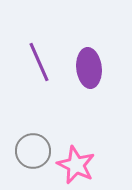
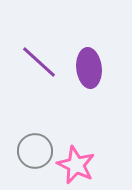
purple line: rotated 24 degrees counterclockwise
gray circle: moved 2 px right
